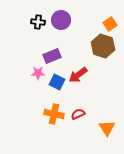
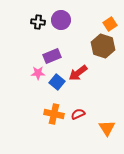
red arrow: moved 2 px up
blue square: rotated 14 degrees clockwise
